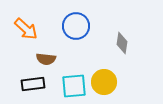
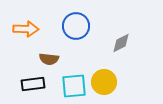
orange arrow: rotated 40 degrees counterclockwise
gray diamond: moved 1 px left; rotated 55 degrees clockwise
brown semicircle: moved 3 px right
